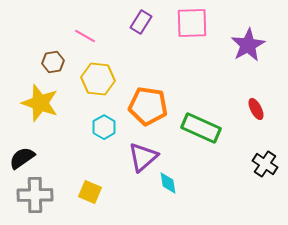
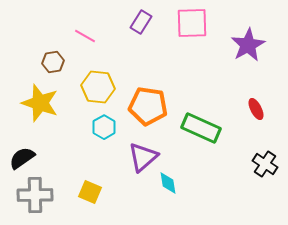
yellow hexagon: moved 8 px down
